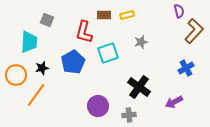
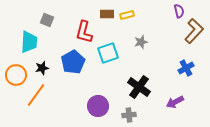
brown rectangle: moved 3 px right, 1 px up
purple arrow: moved 1 px right
